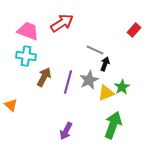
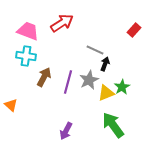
green arrow: rotated 56 degrees counterclockwise
